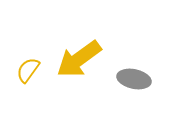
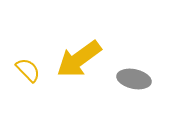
yellow semicircle: rotated 100 degrees clockwise
